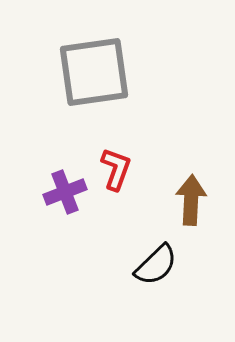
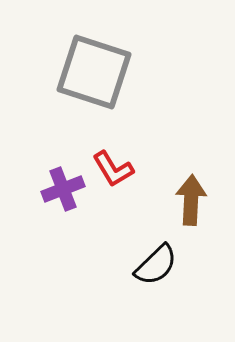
gray square: rotated 26 degrees clockwise
red L-shape: moved 3 px left; rotated 129 degrees clockwise
purple cross: moved 2 px left, 3 px up
